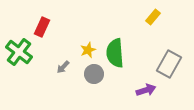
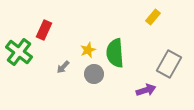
red rectangle: moved 2 px right, 3 px down
